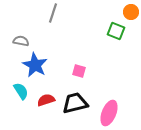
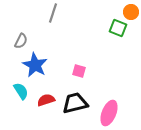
green square: moved 2 px right, 3 px up
gray semicircle: rotated 105 degrees clockwise
